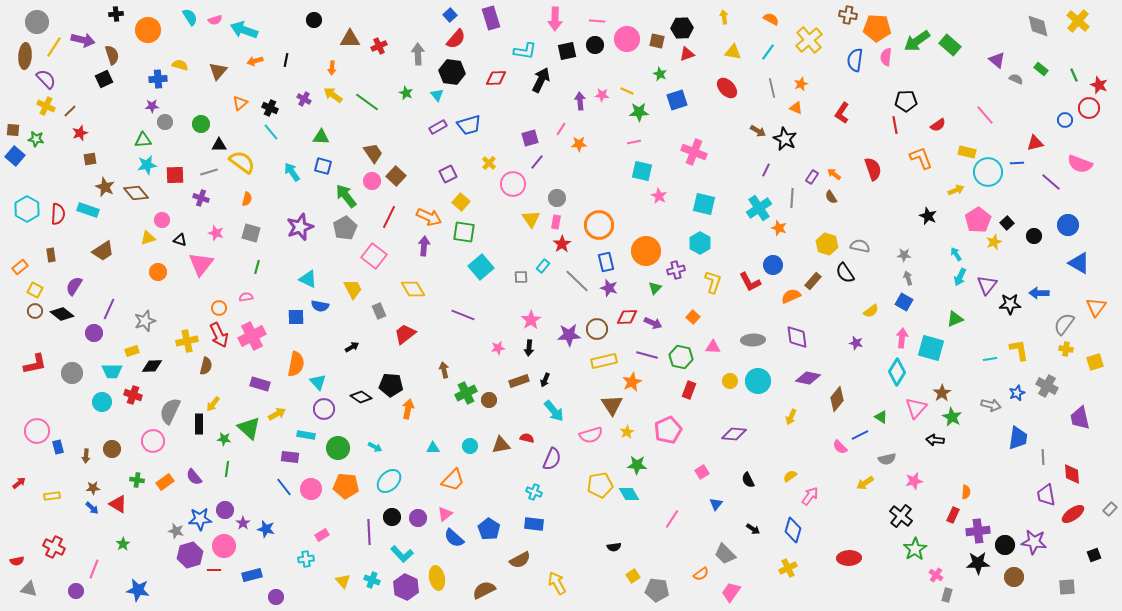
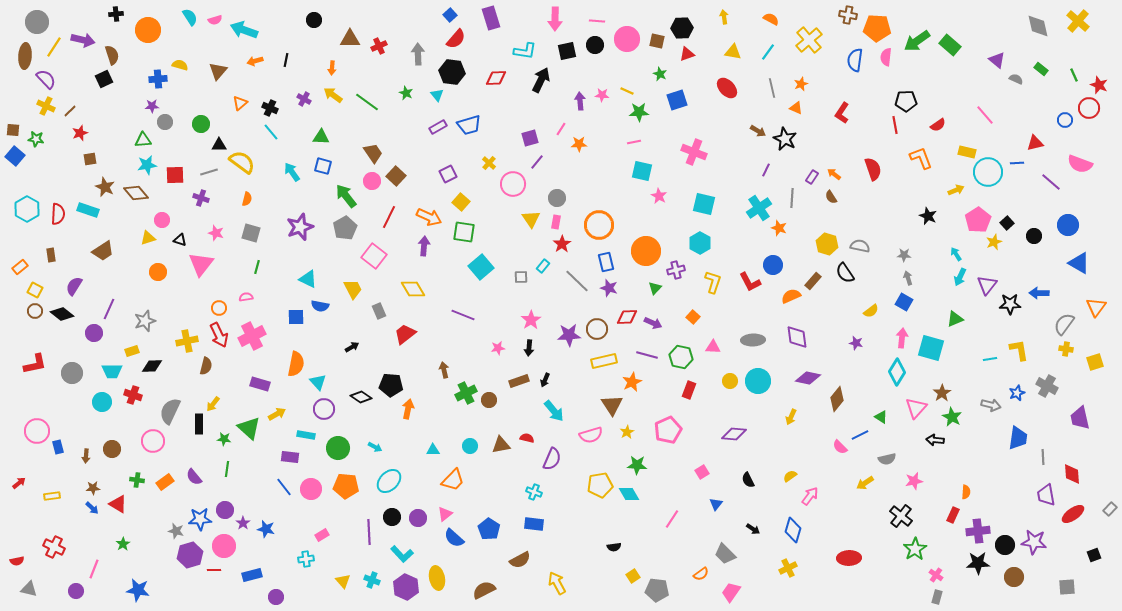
cyan triangle at (433, 448): moved 2 px down
gray rectangle at (947, 595): moved 10 px left, 2 px down
